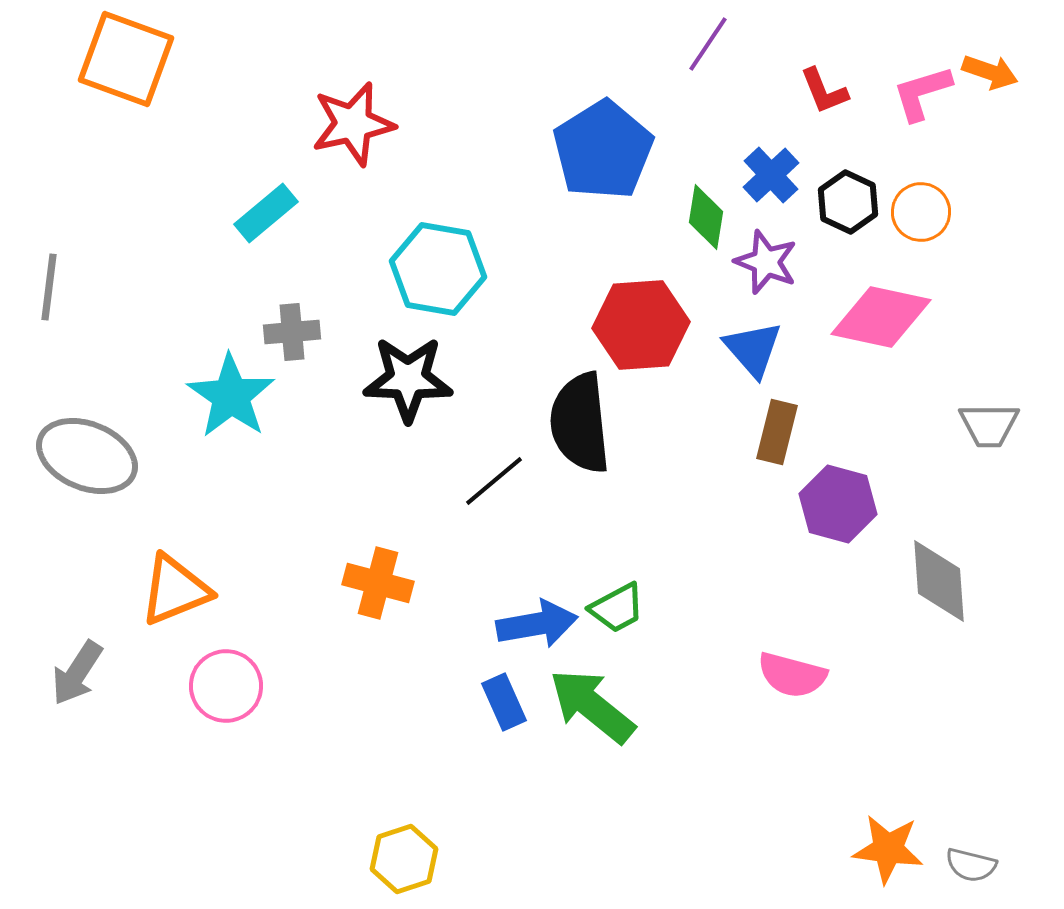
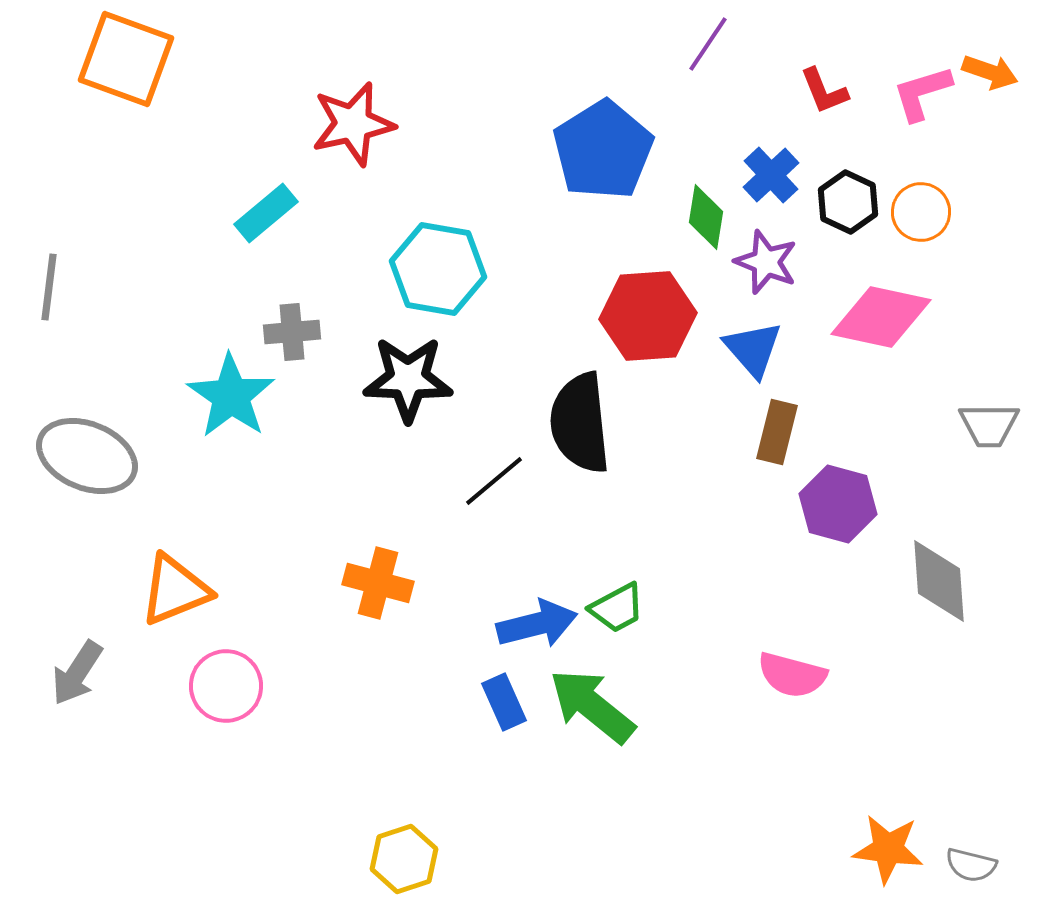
red hexagon: moved 7 px right, 9 px up
blue arrow: rotated 4 degrees counterclockwise
